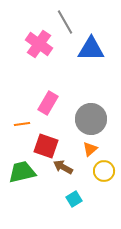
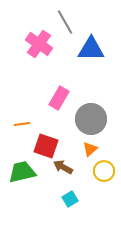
pink rectangle: moved 11 px right, 5 px up
cyan square: moved 4 px left
